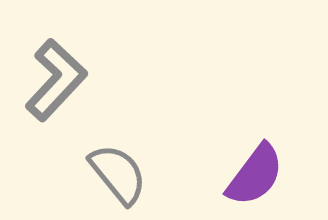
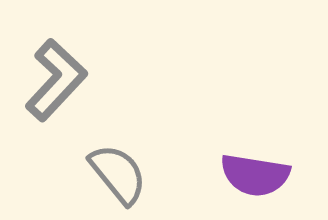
purple semicircle: rotated 62 degrees clockwise
